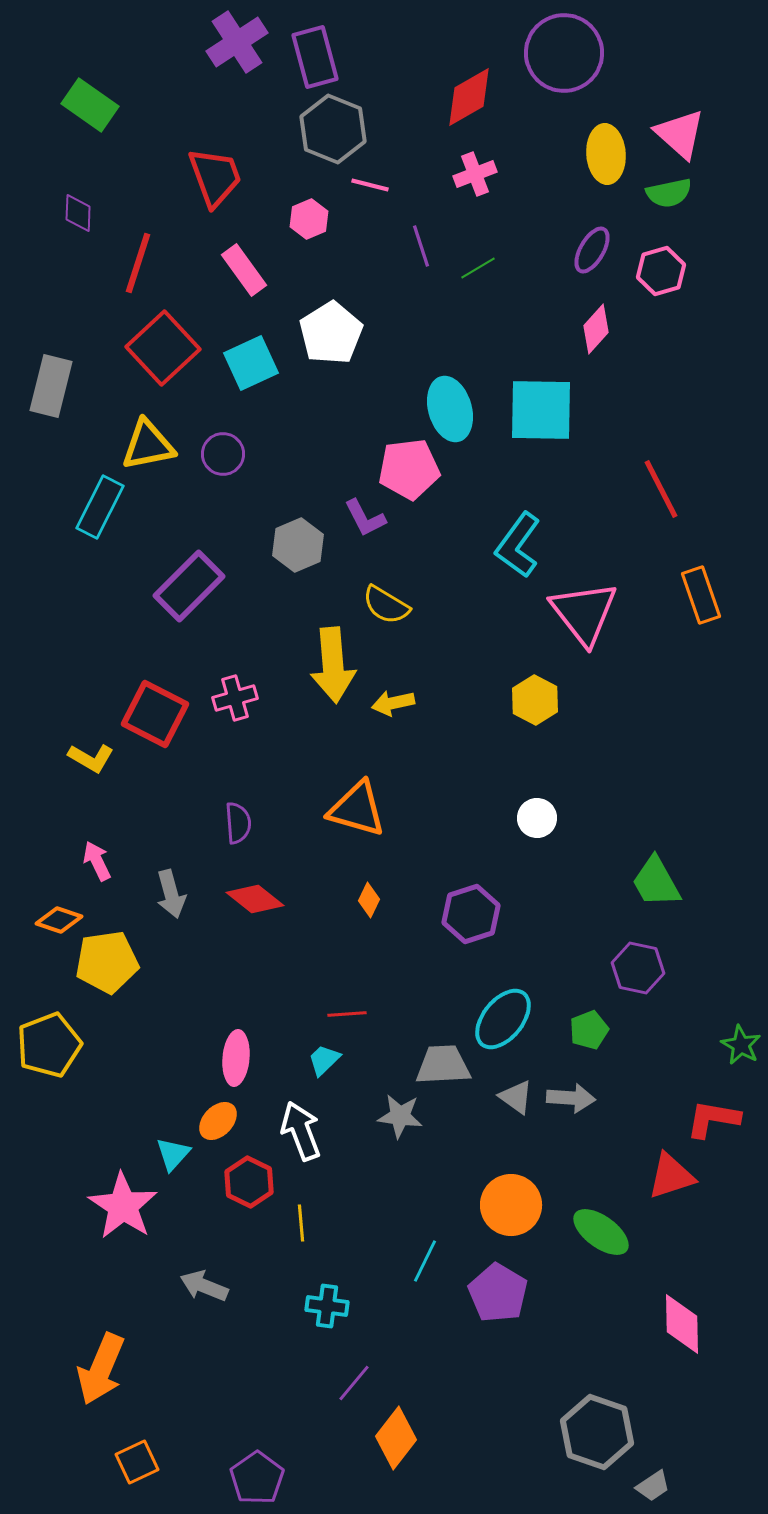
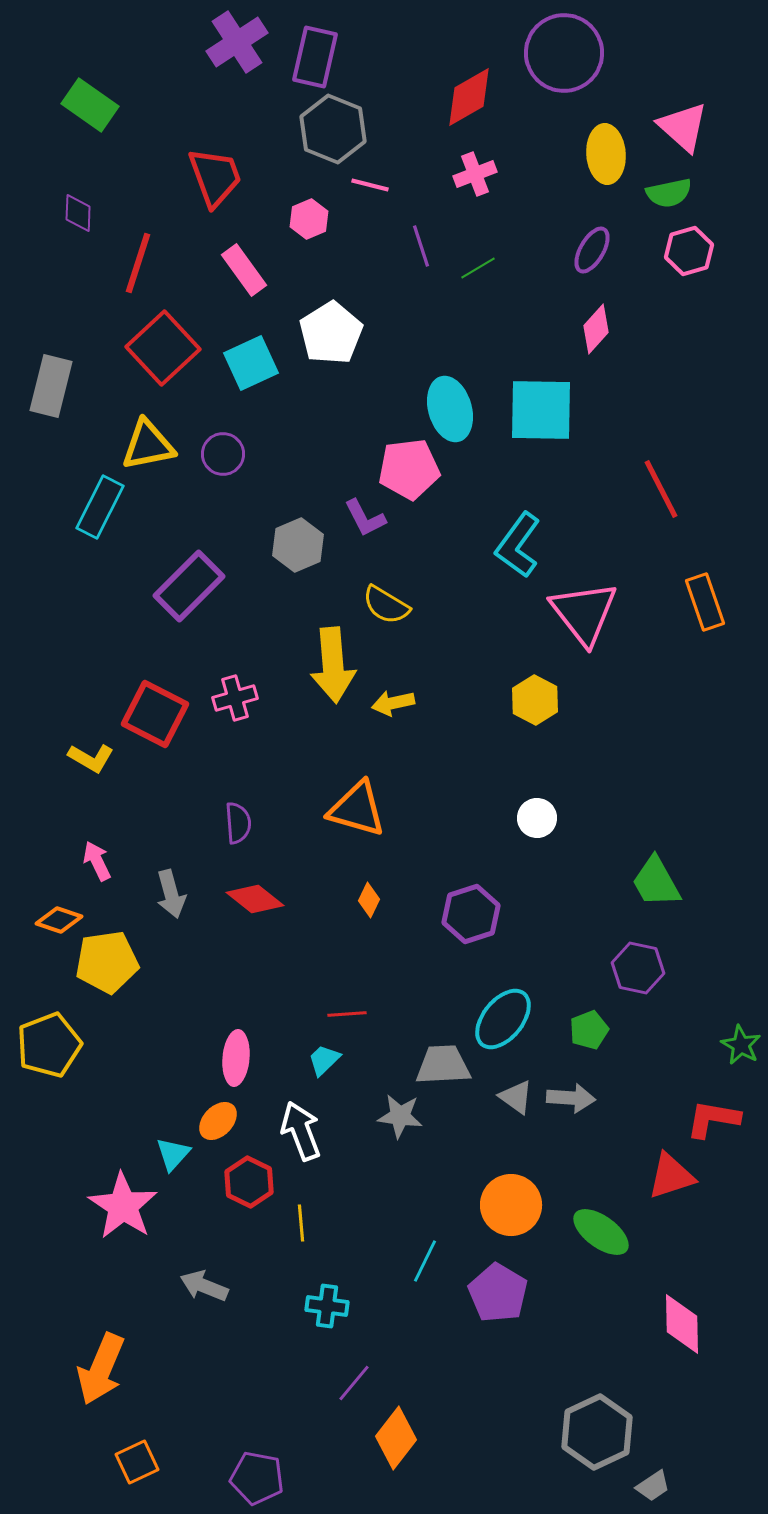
purple rectangle at (315, 57): rotated 28 degrees clockwise
pink triangle at (680, 134): moved 3 px right, 7 px up
pink hexagon at (661, 271): moved 28 px right, 20 px up
orange rectangle at (701, 595): moved 4 px right, 7 px down
gray hexagon at (597, 1432): rotated 16 degrees clockwise
purple pentagon at (257, 1478): rotated 26 degrees counterclockwise
